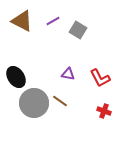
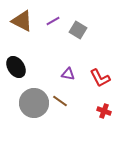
black ellipse: moved 10 px up
